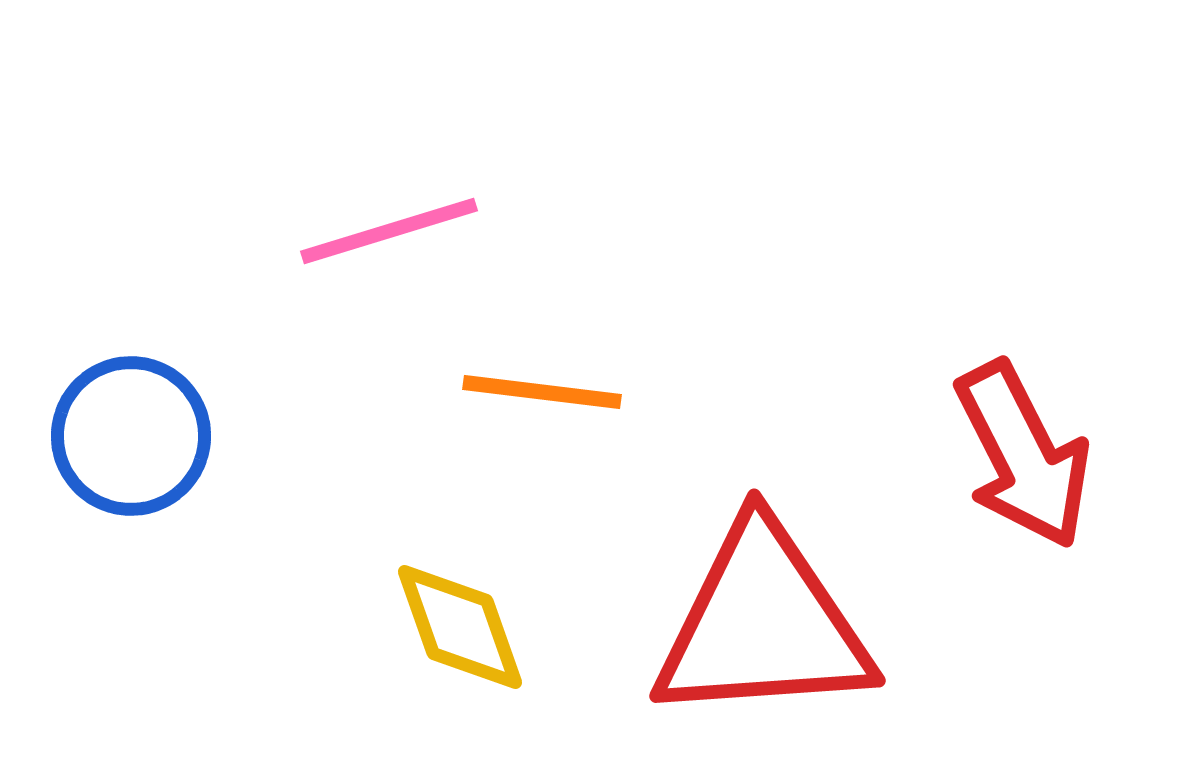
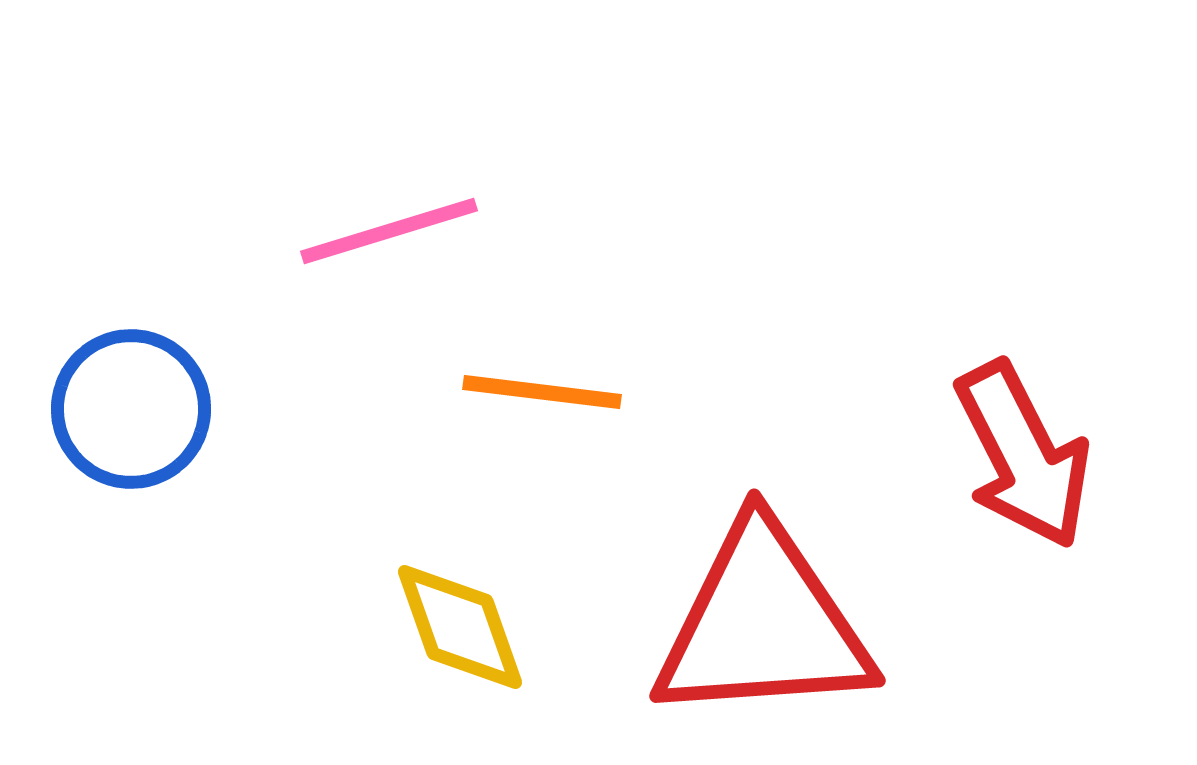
blue circle: moved 27 px up
